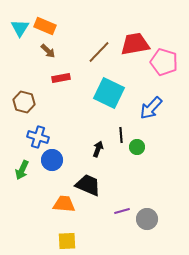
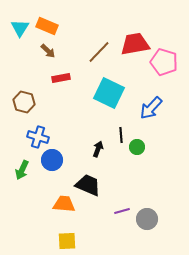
orange rectangle: moved 2 px right
